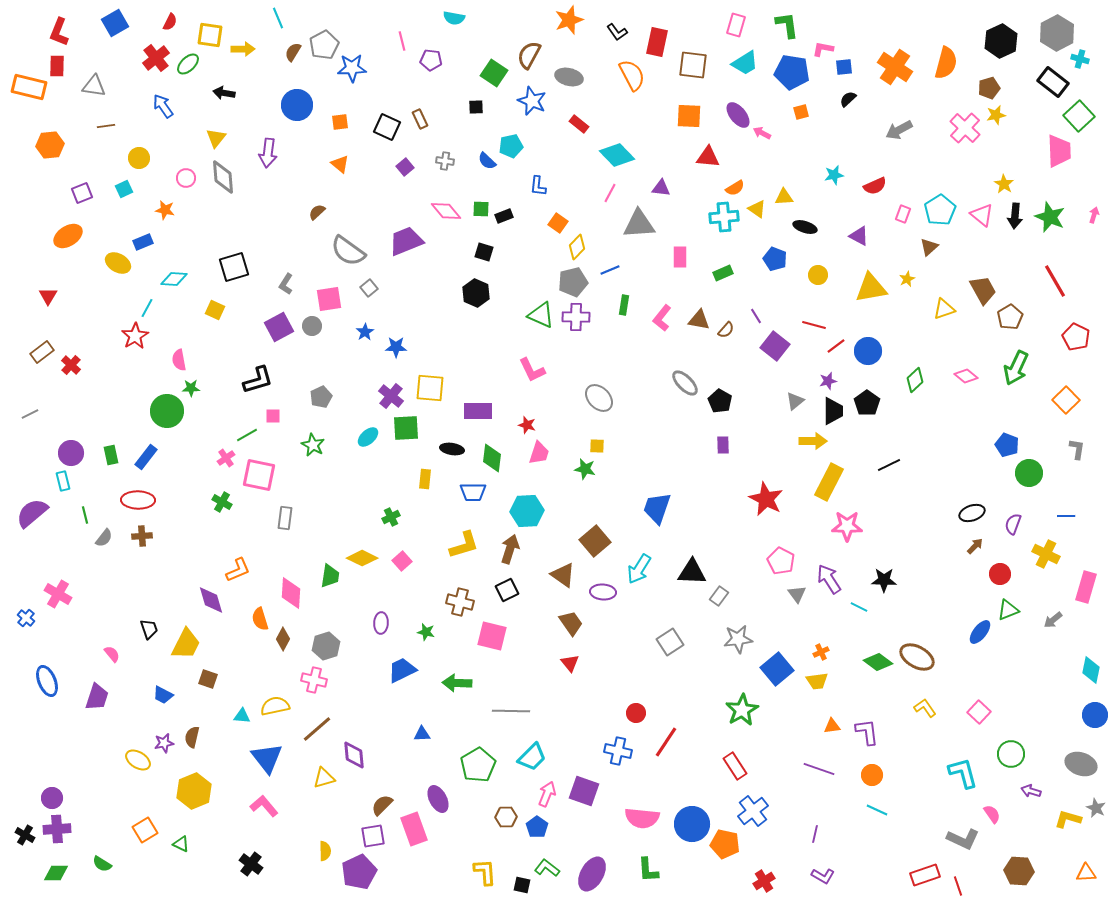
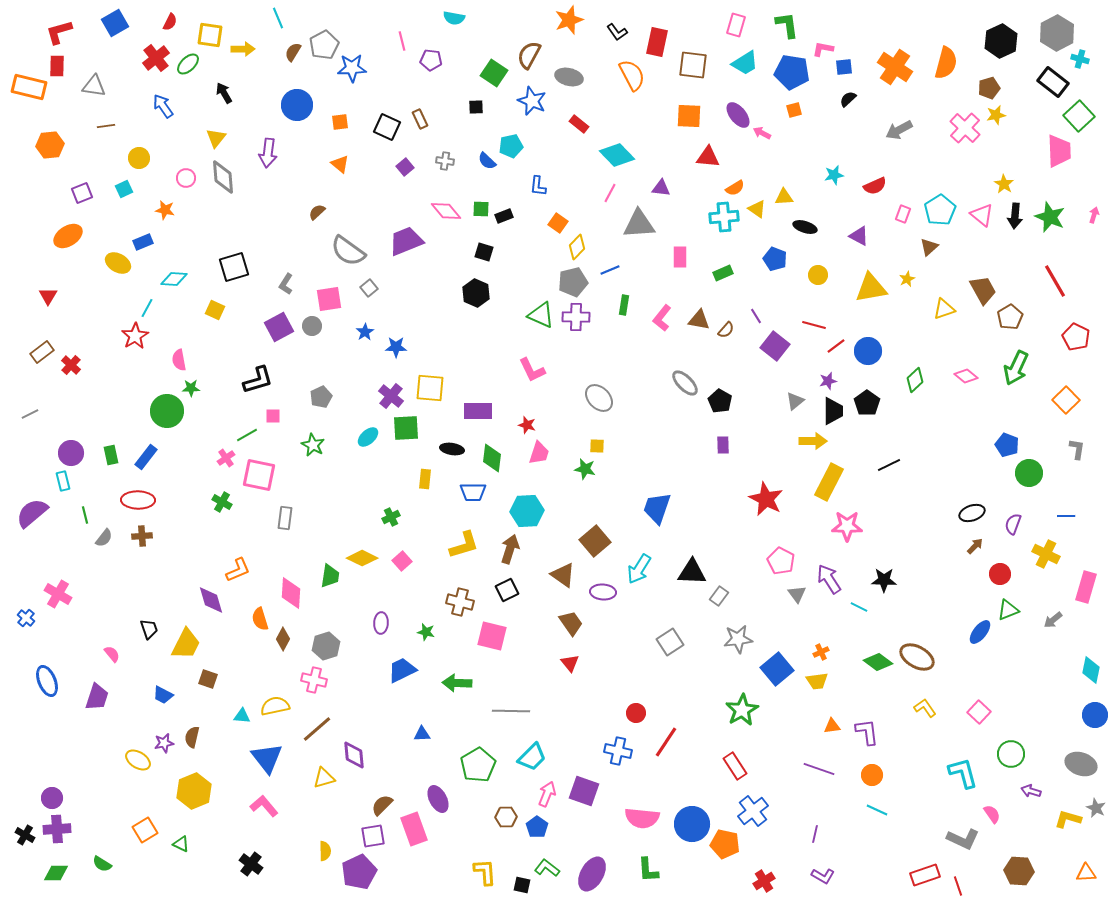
red L-shape at (59, 32): rotated 52 degrees clockwise
black arrow at (224, 93): rotated 50 degrees clockwise
orange square at (801, 112): moved 7 px left, 2 px up
